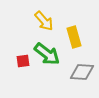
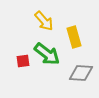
gray diamond: moved 1 px left, 1 px down
